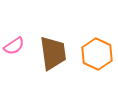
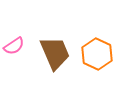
brown trapezoid: moved 2 px right; rotated 15 degrees counterclockwise
